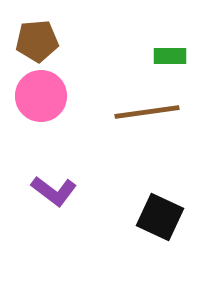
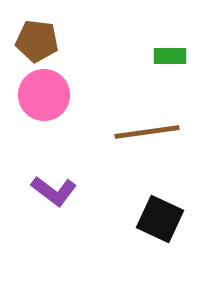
brown pentagon: rotated 12 degrees clockwise
pink circle: moved 3 px right, 1 px up
brown line: moved 20 px down
black square: moved 2 px down
